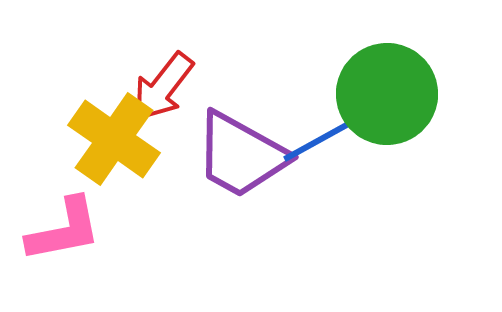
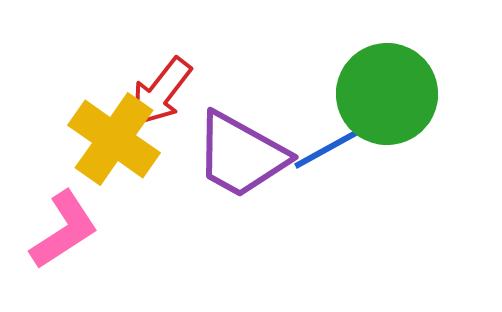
red arrow: moved 2 px left, 5 px down
blue line: moved 11 px right, 7 px down
pink L-shape: rotated 22 degrees counterclockwise
